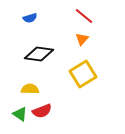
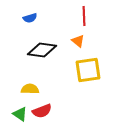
red line: rotated 48 degrees clockwise
orange triangle: moved 4 px left, 2 px down; rotated 32 degrees counterclockwise
black diamond: moved 3 px right, 4 px up
yellow square: moved 5 px right, 4 px up; rotated 24 degrees clockwise
